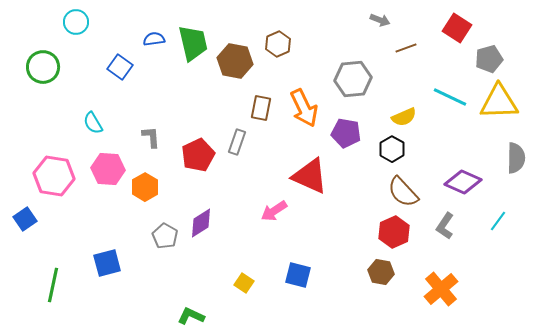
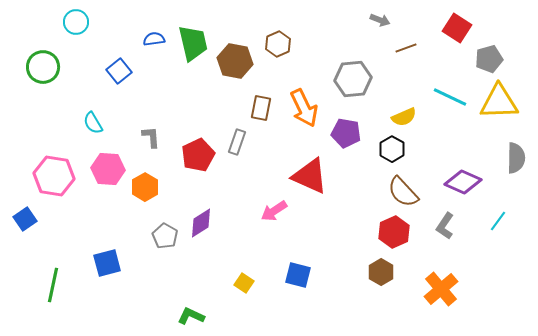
blue square at (120, 67): moved 1 px left, 4 px down; rotated 15 degrees clockwise
brown hexagon at (381, 272): rotated 20 degrees clockwise
